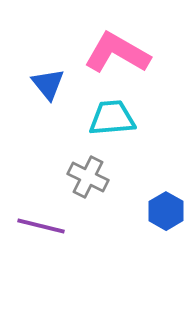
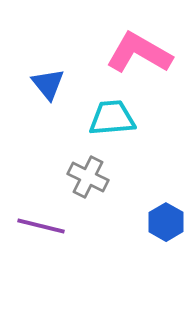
pink L-shape: moved 22 px right
blue hexagon: moved 11 px down
